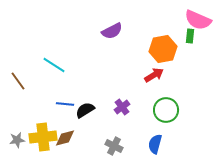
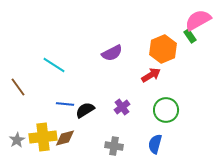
pink semicircle: rotated 128 degrees clockwise
purple semicircle: moved 22 px down
green rectangle: rotated 40 degrees counterclockwise
orange hexagon: rotated 12 degrees counterclockwise
red arrow: moved 3 px left
brown line: moved 6 px down
gray star: rotated 21 degrees counterclockwise
gray cross: rotated 18 degrees counterclockwise
